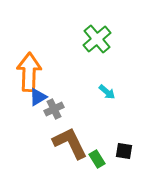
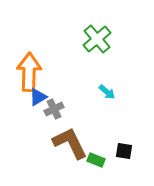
green rectangle: moved 1 px left, 1 px down; rotated 36 degrees counterclockwise
